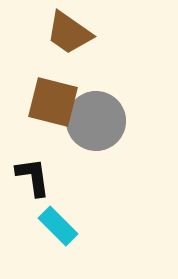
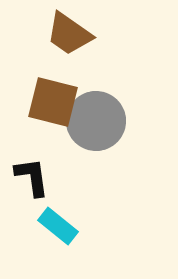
brown trapezoid: moved 1 px down
black L-shape: moved 1 px left
cyan rectangle: rotated 6 degrees counterclockwise
